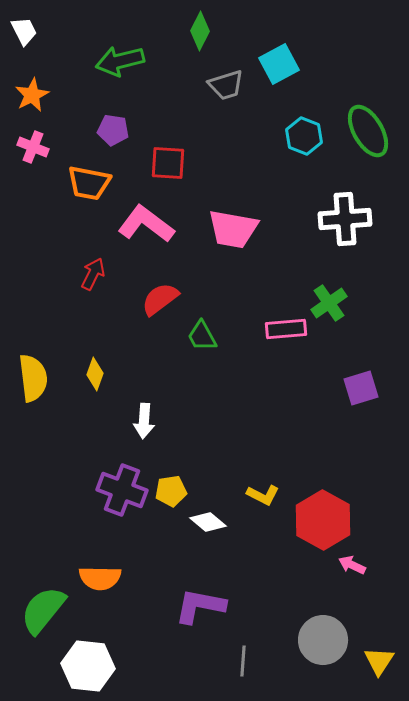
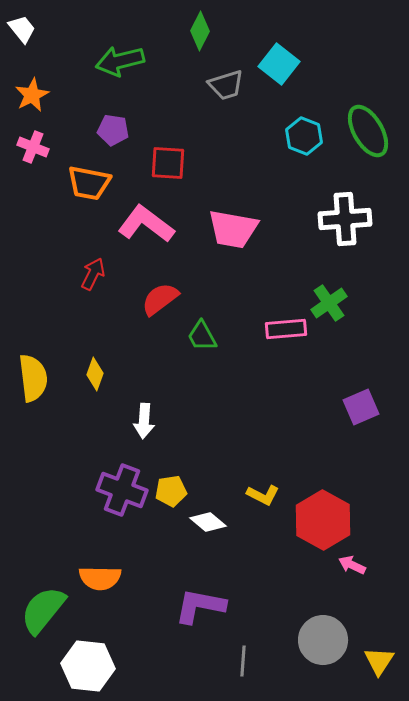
white trapezoid: moved 2 px left, 2 px up; rotated 12 degrees counterclockwise
cyan square: rotated 24 degrees counterclockwise
purple square: moved 19 px down; rotated 6 degrees counterclockwise
